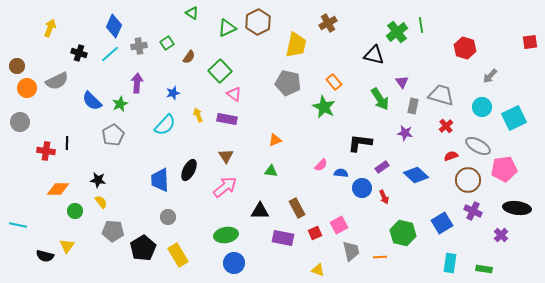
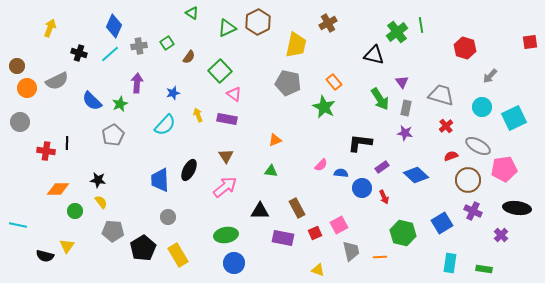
gray rectangle at (413, 106): moved 7 px left, 2 px down
